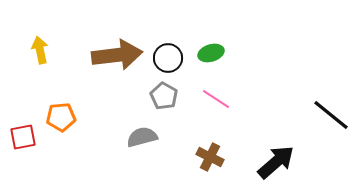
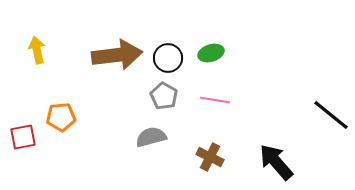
yellow arrow: moved 3 px left
pink line: moved 1 px left, 1 px down; rotated 24 degrees counterclockwise
gray semicircle: moved 9 px right
black arrow: rotated 90 degrees counterclockwise
